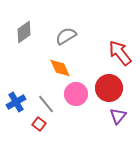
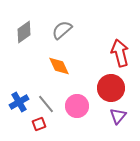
gray semicircle: moved 4 px left, 6 px up; rotated 10 degrees counterclockwise
red arrow: rotated 24 degrees clockwise
orange diamond: moved 1 px left, 2 px up
red circle: moved 2 px right
pink circle: moved 1 px right, 12 px down
blue cross: moved 3 px right
red square: rotated 32 degrees clockwise
